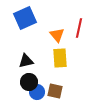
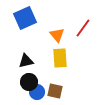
red line: moved 4 px right; rotated 24 degrees clockwise
